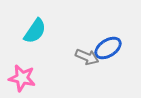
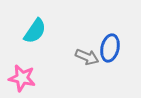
blue ellipse: moved 2 px right; rotated 44 degrees counterclockwise
